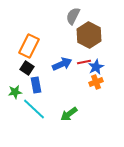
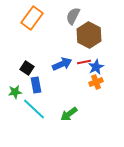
orange rectangle: moved 3 px right, 28 px up; rotated 10 degrees clockwise
